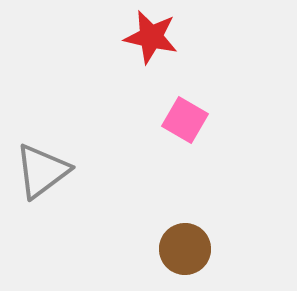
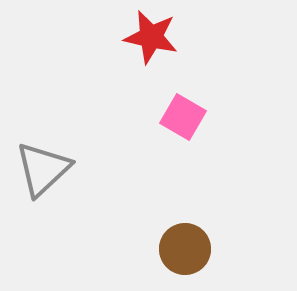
pink square: moved 2 px left, 3 px up
gray triangle: moved 1 px right, 2 px up; rotated 6 degrees counterclockwise
